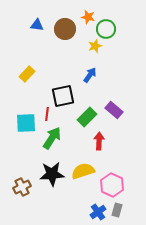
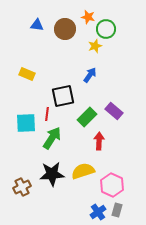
yellow rectangle: rotated 70 degrees clockwise
purple rectangle: moved 1 px down
